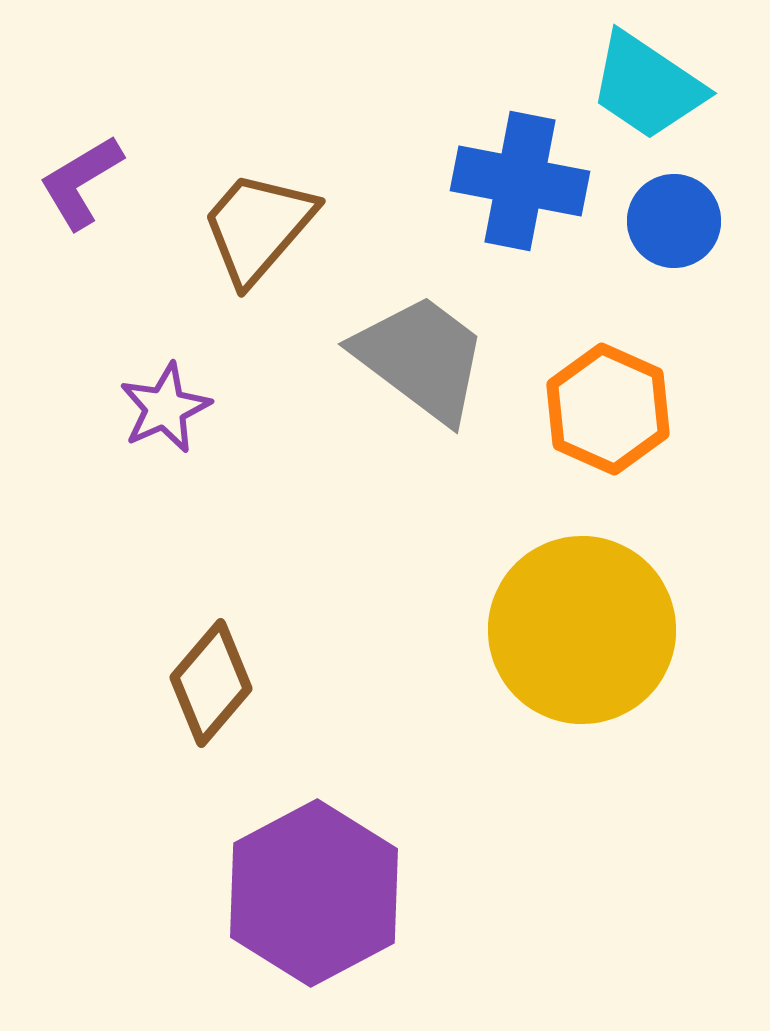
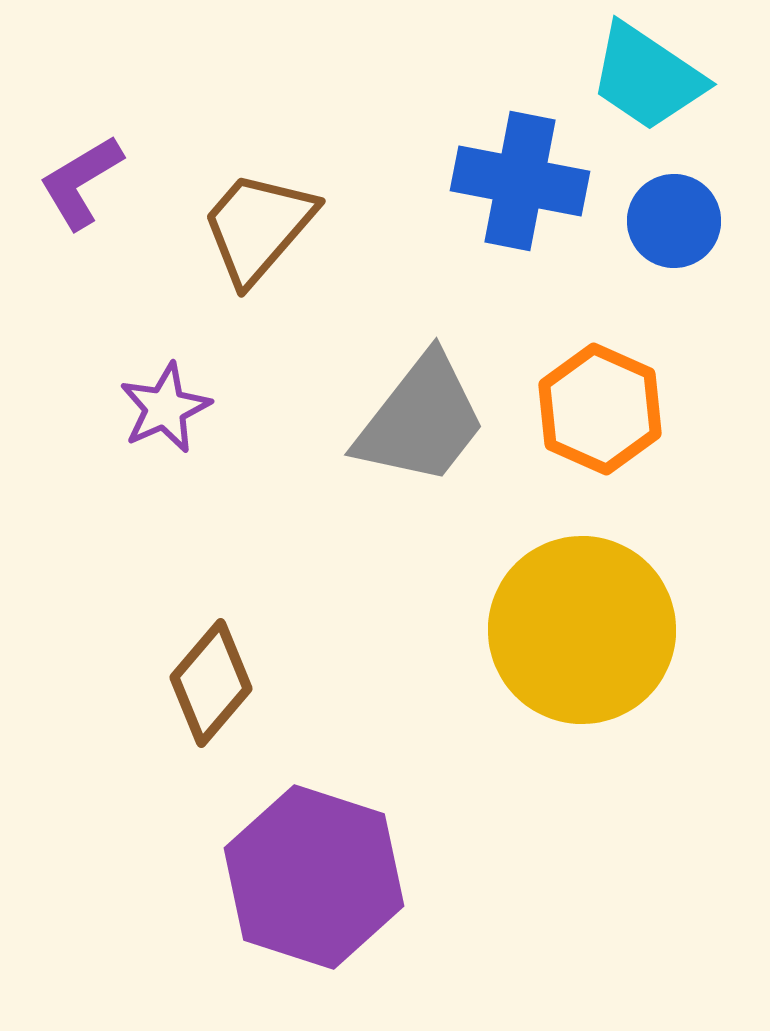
cyan trapezoid: moved 9 px up
gray trapezoid: moved 62 px down; rotated 91 degrees clockwise
orange hexagon: moved 8 px left
purple hexagon: moved 16 px up; rotated 14 degrees counterclockwise
